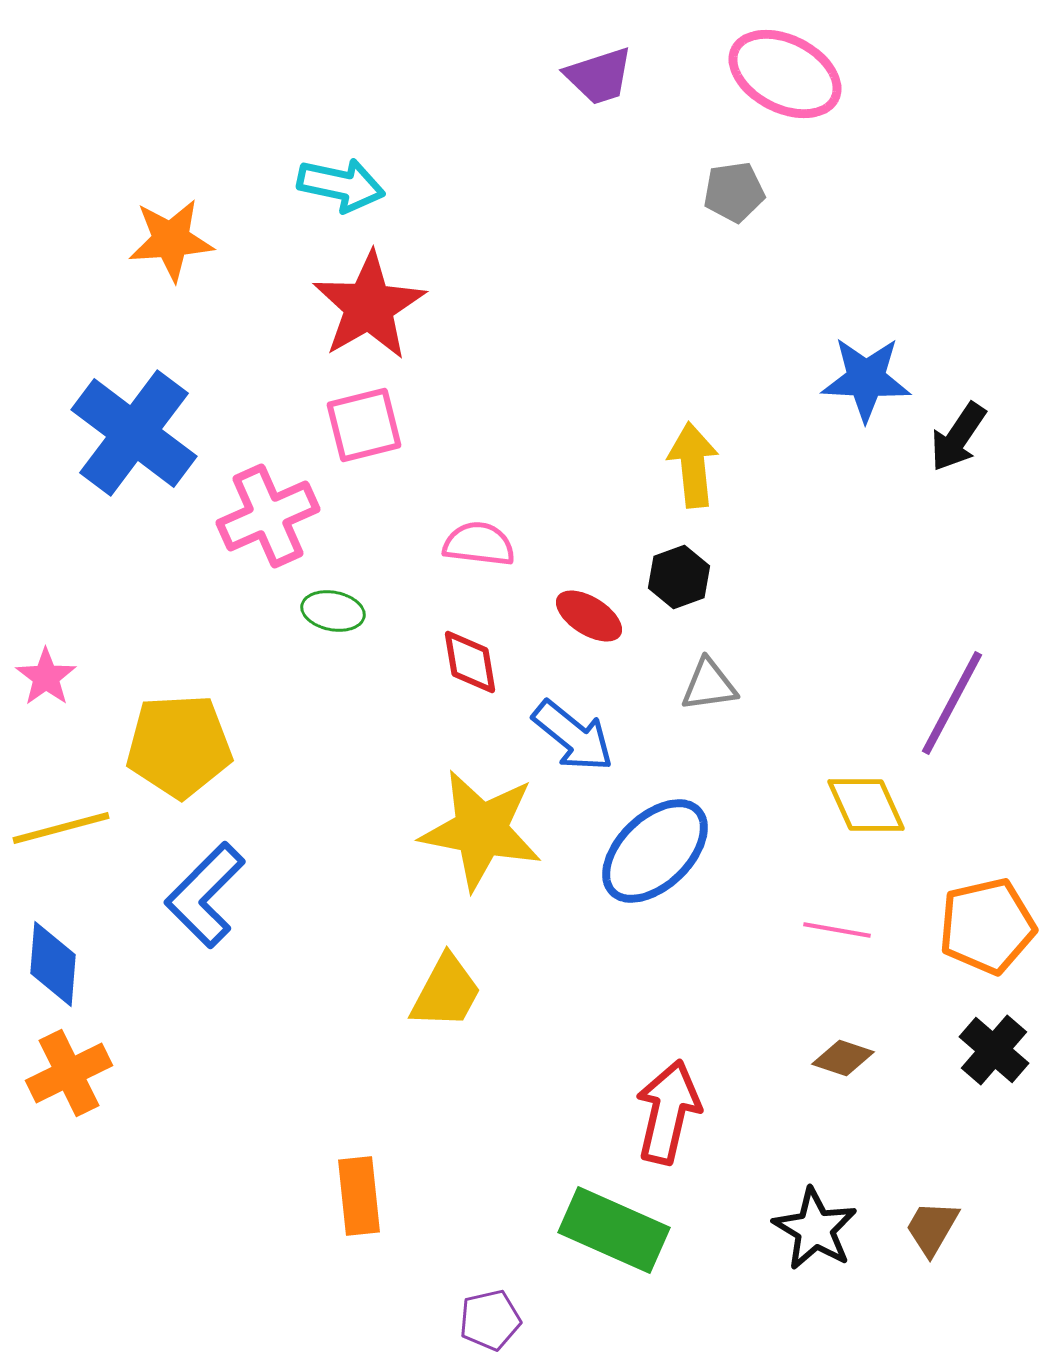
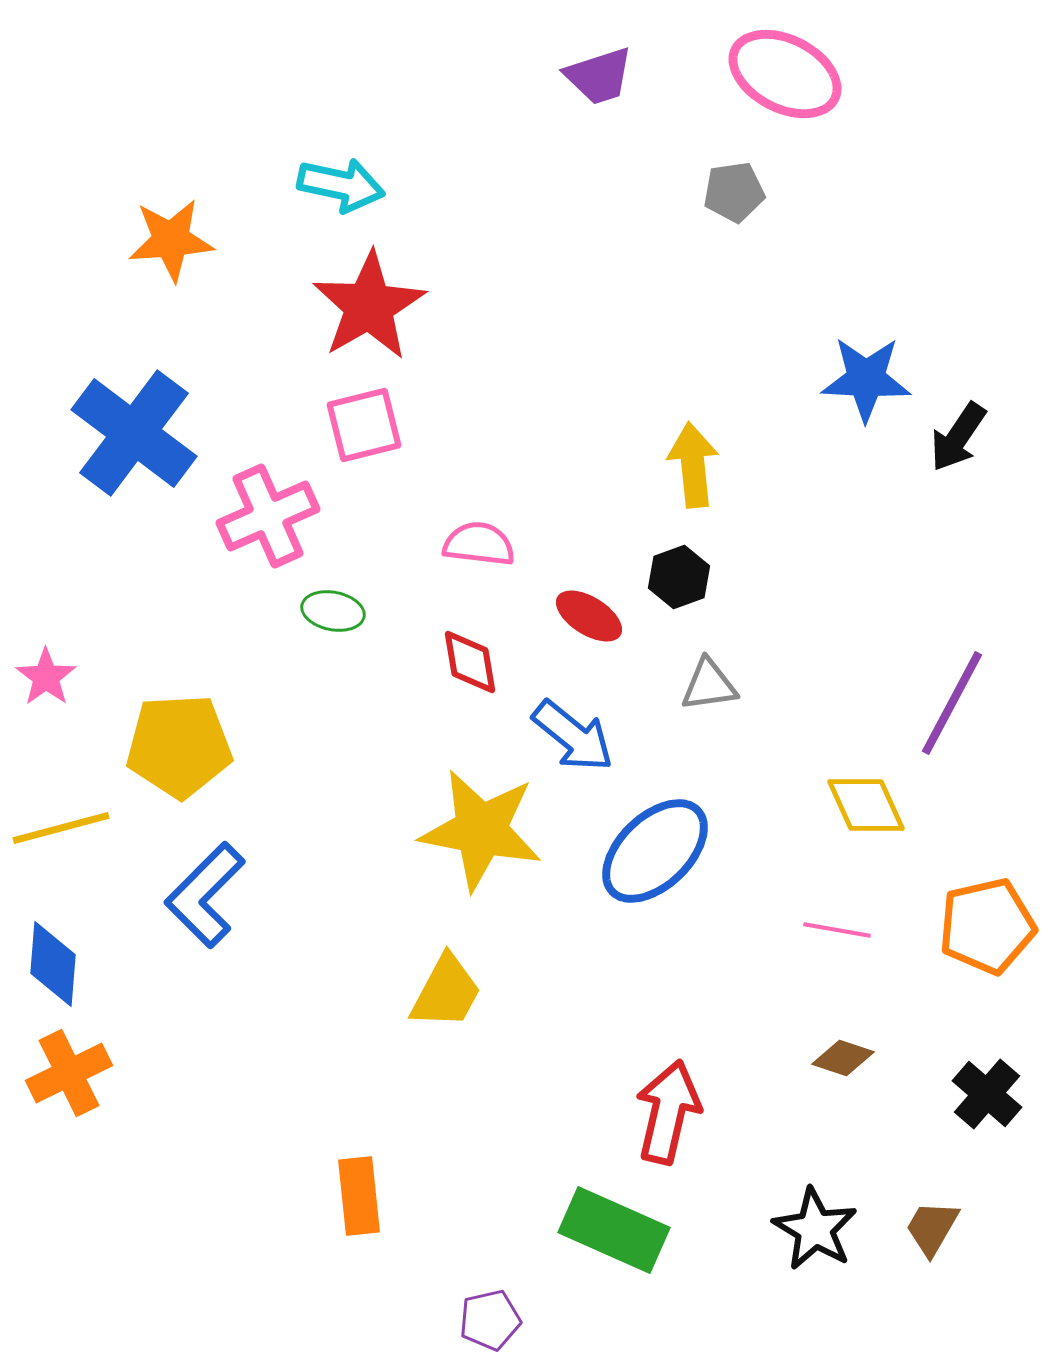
black cross: moved 7 px left, 44 px down
